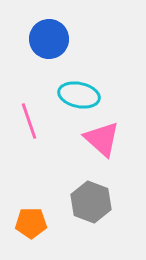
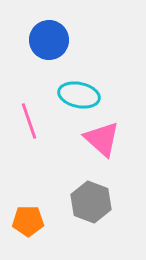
blue circle: moved 1 px down
orange pentagon: moved 3 px left, 2 px up
